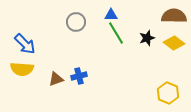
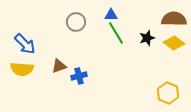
brown semicircle: moved 3 px down
brown triangle: moved 3 px right, 13 px up
